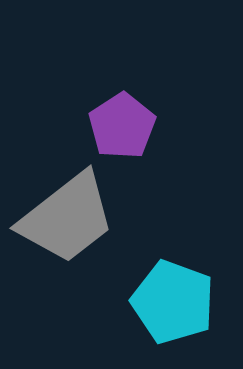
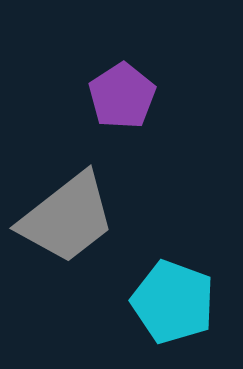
purple pentagon: moved 30 px up
